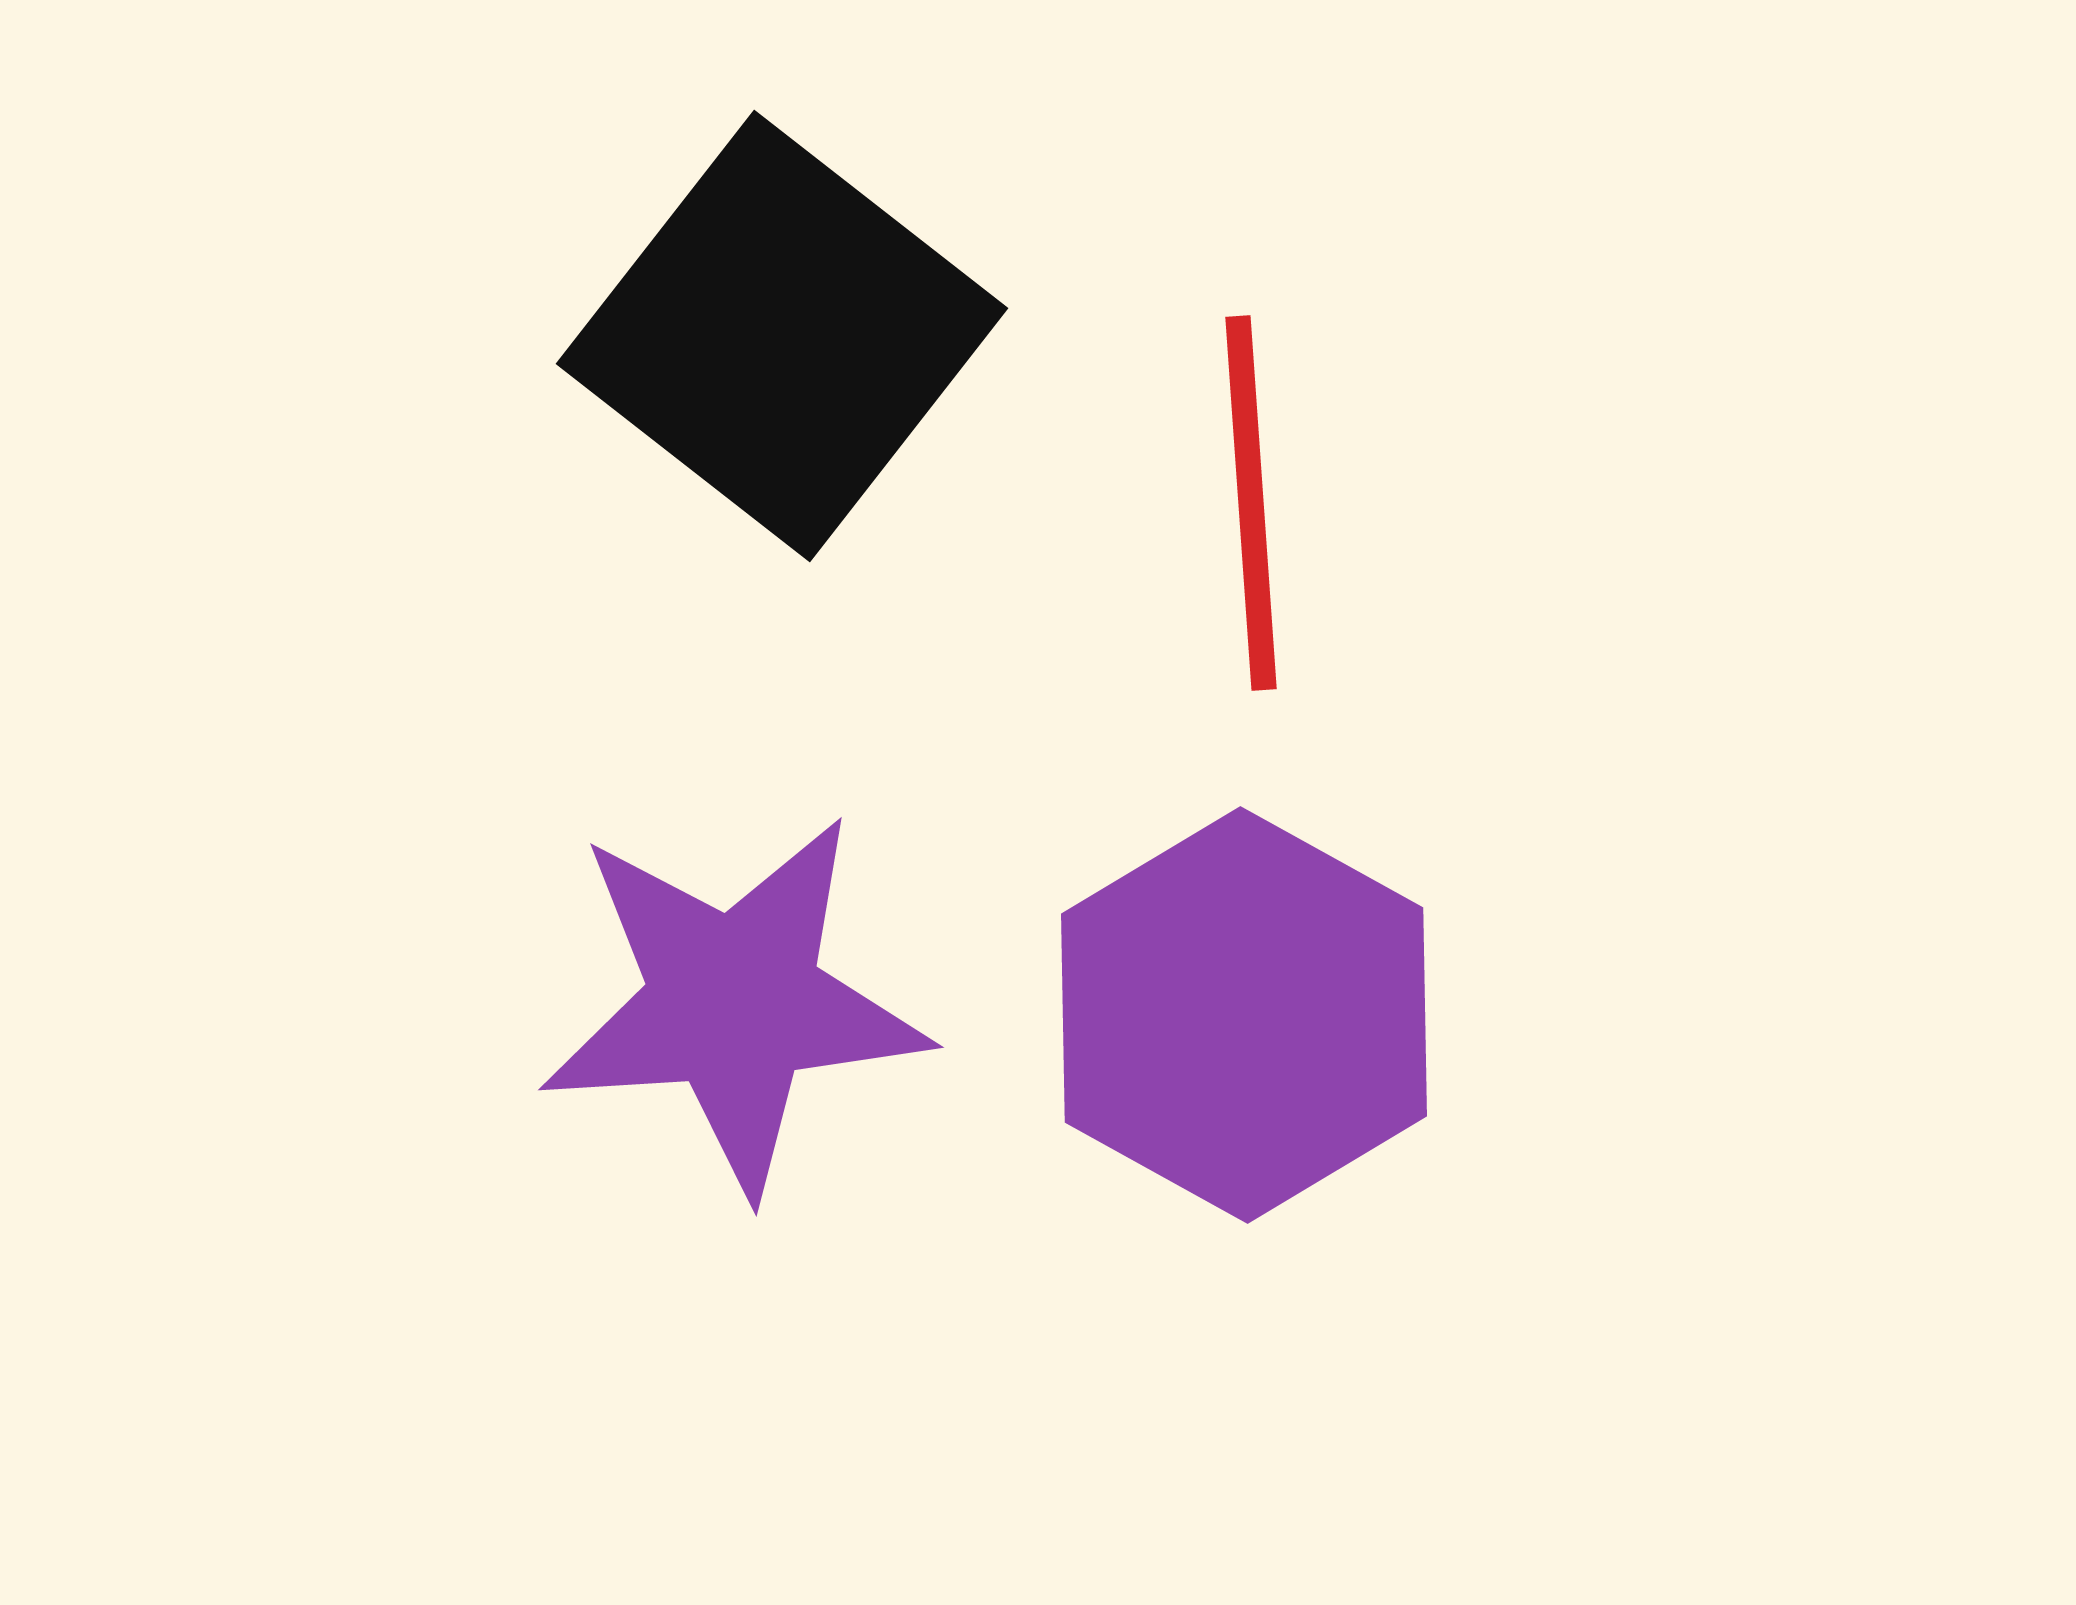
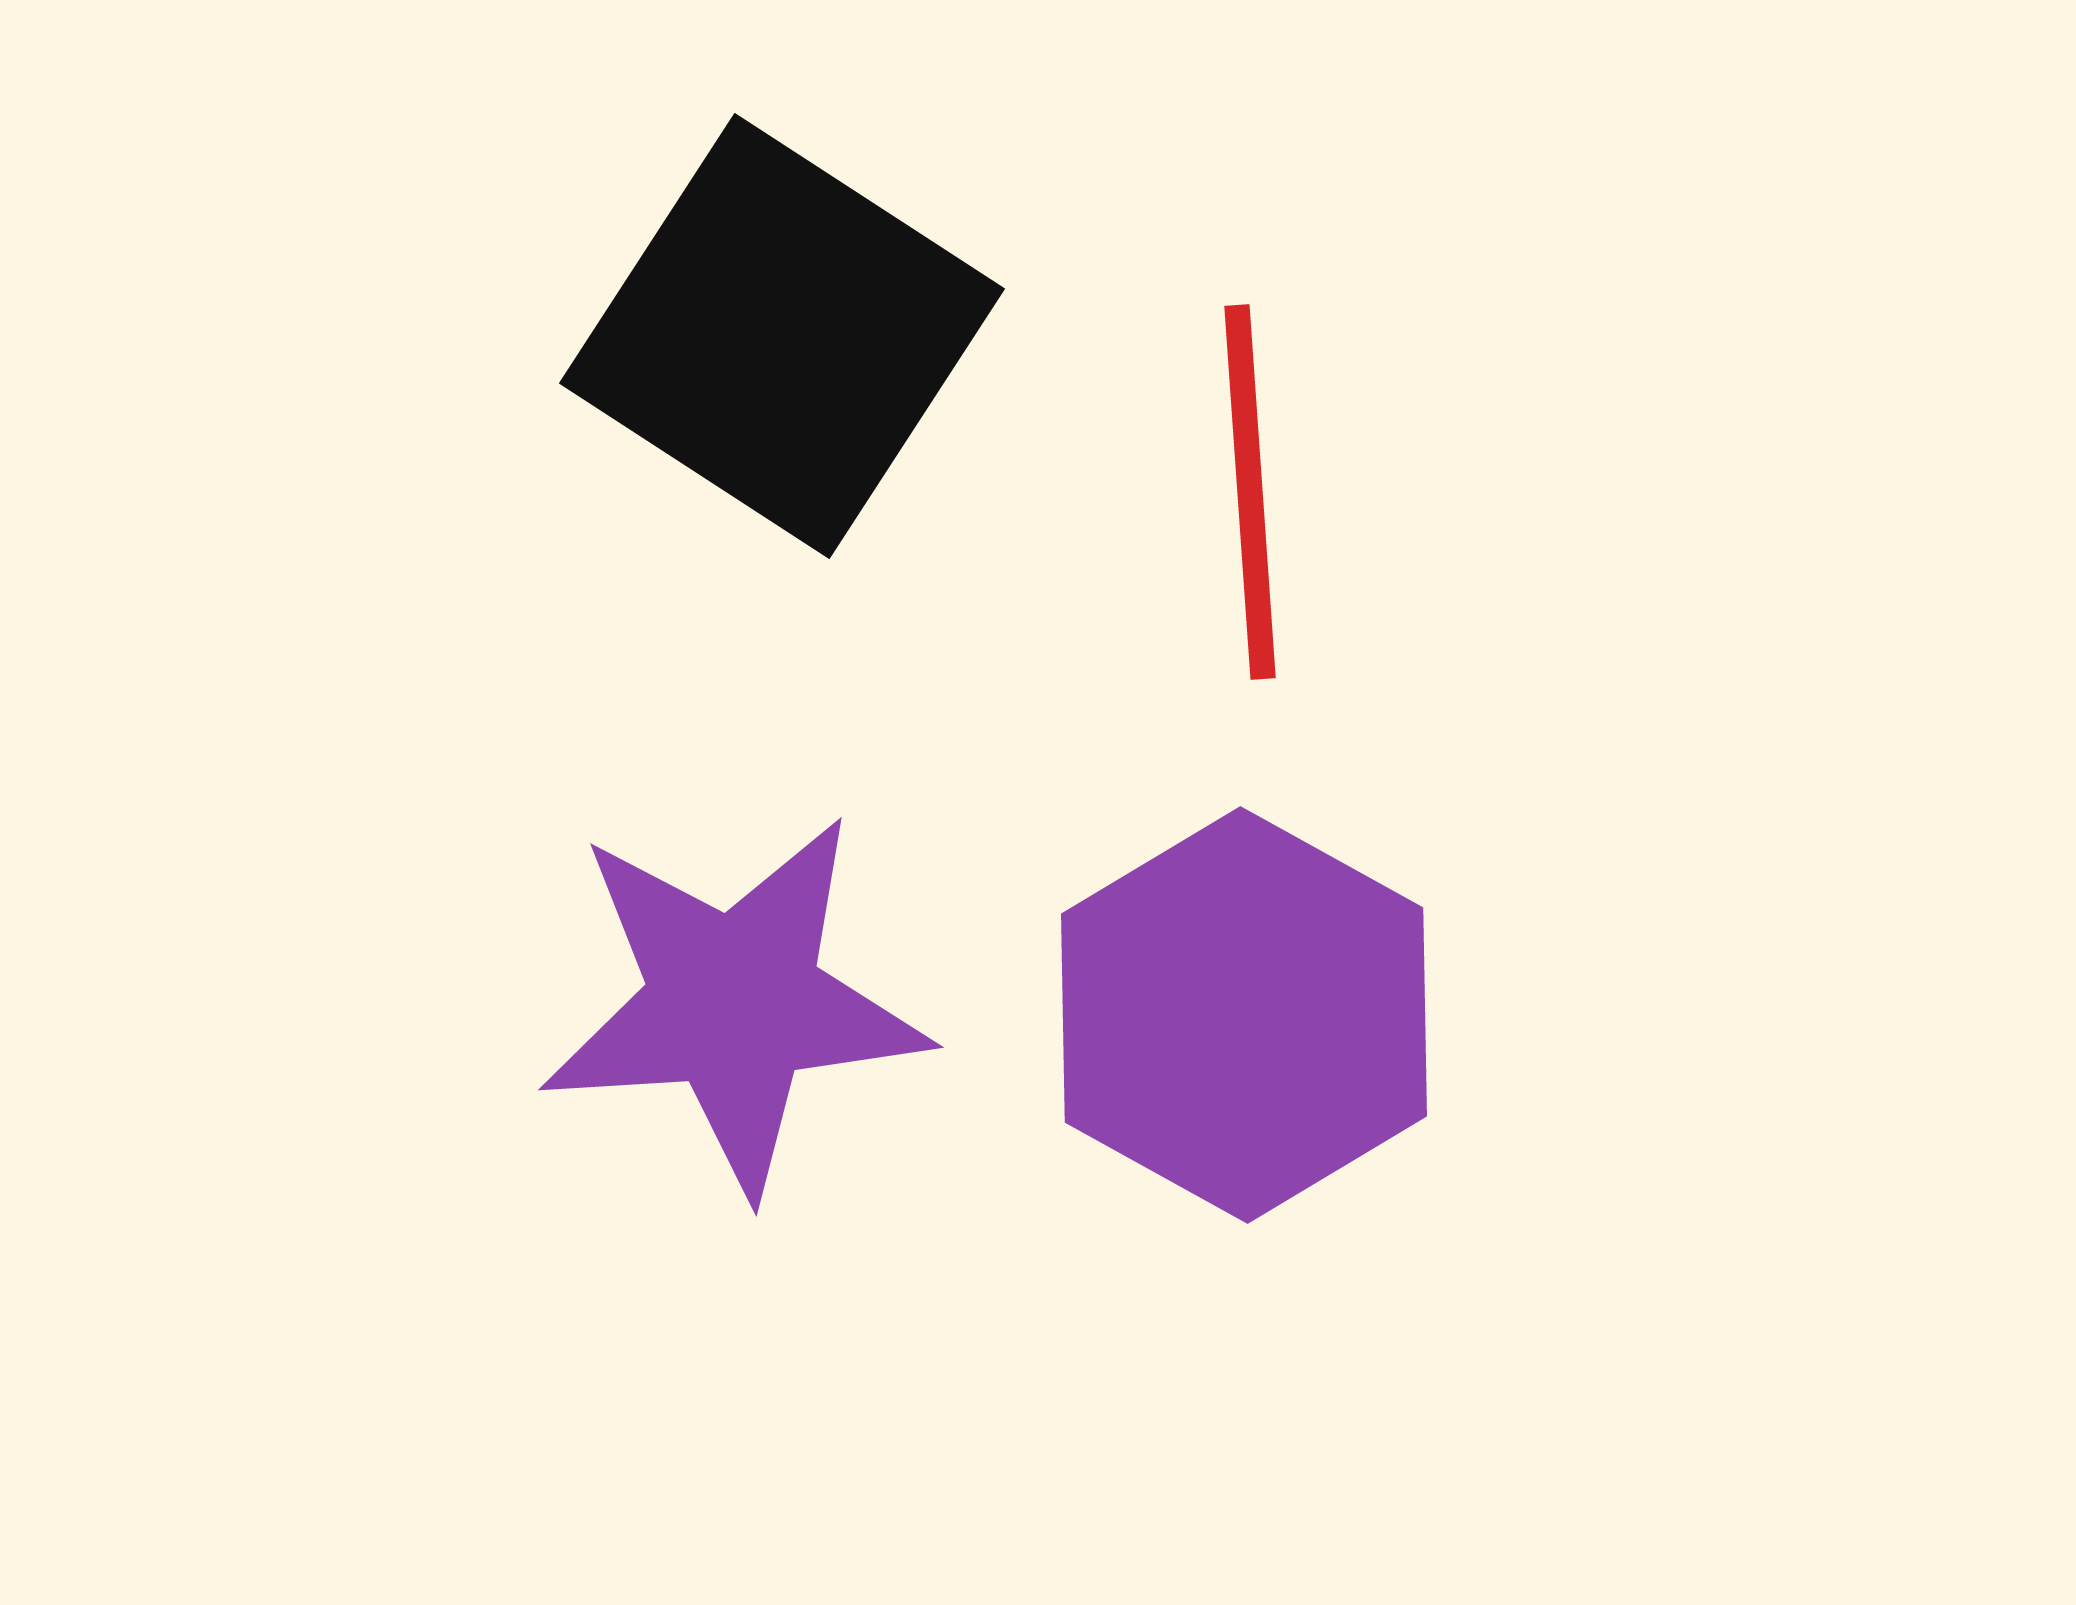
black square: rotated 5 degrees counterclockwise
red line: moved 1 px left, 11 px up
